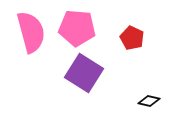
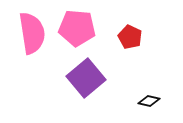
pink semicircle: moved 1 px right, 1 px down; rotated 6 degrees clockwise
red pentagon: moved 2 px left, 1 px up
purple square: moved 2 px right, 5 px down; rotated 18 degrees clockwise
